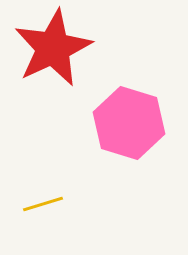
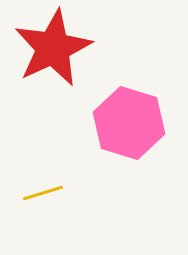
yellow line: moved 11 px up
